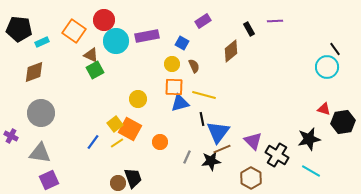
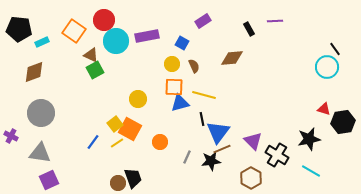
brown diamond at (231, 51): moved 1 px right, 7 px down; rotated 35 degrees clockwise
